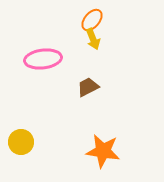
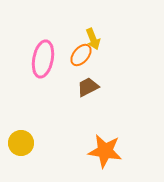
orange ellipse: moved 11 px left, 35 px down
pink ellipse: rotated 72 degrees counterclockwise
yellow circle: moved 1 px down
orange star: moved 2 px right
